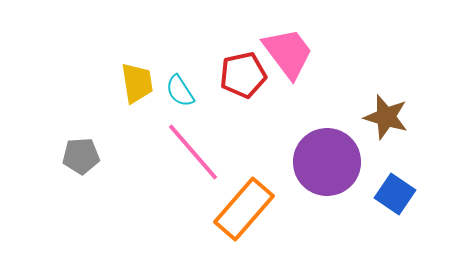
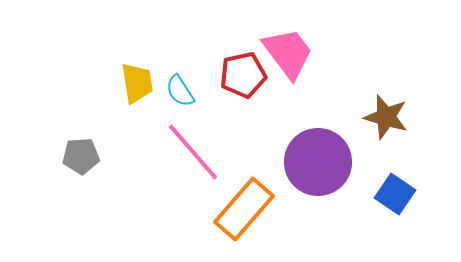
purple circle: moved 9 px left
